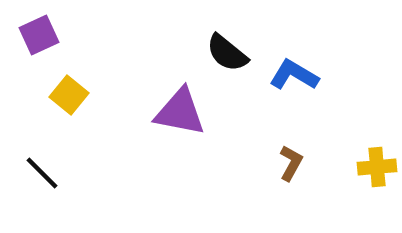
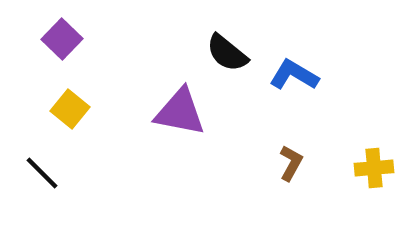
purple square: moved 23 px right, 4 px down; rotated 21 degrees counterclockwise
yellow square: moved 1 px right, 14 px down
yellow cross: moved 3 px left, 1 px down
